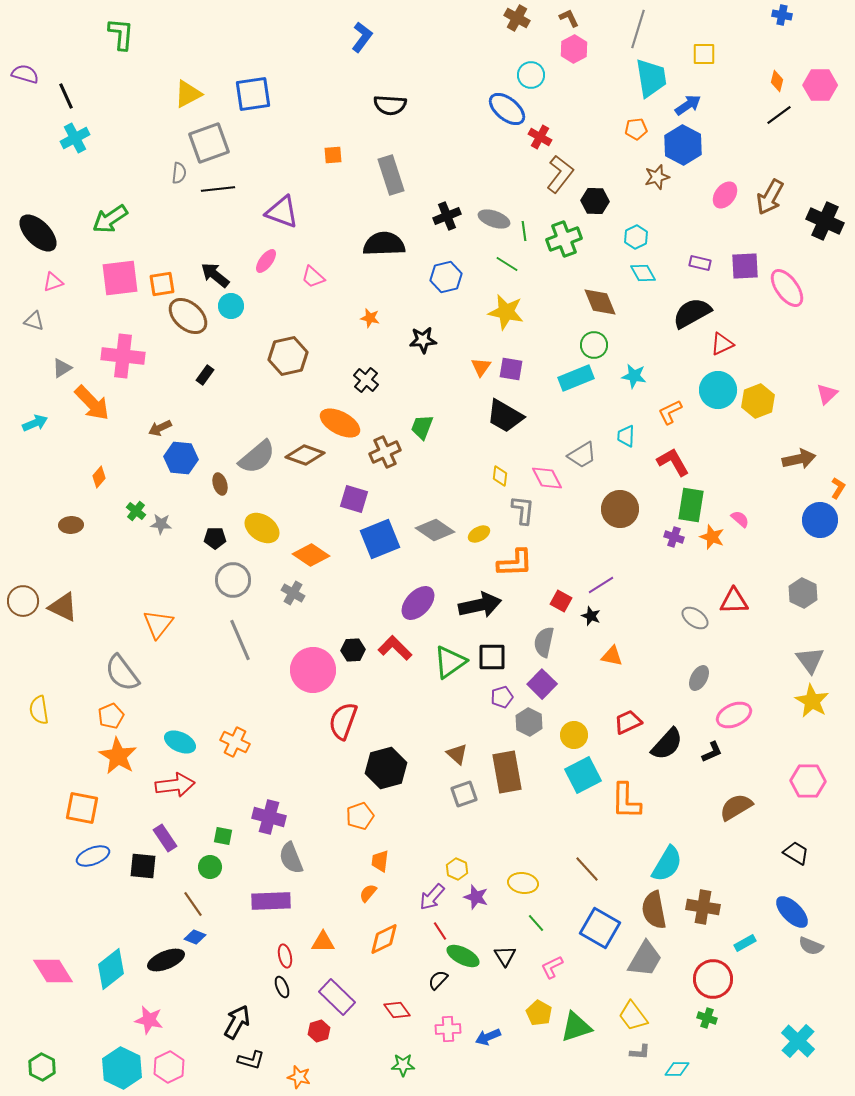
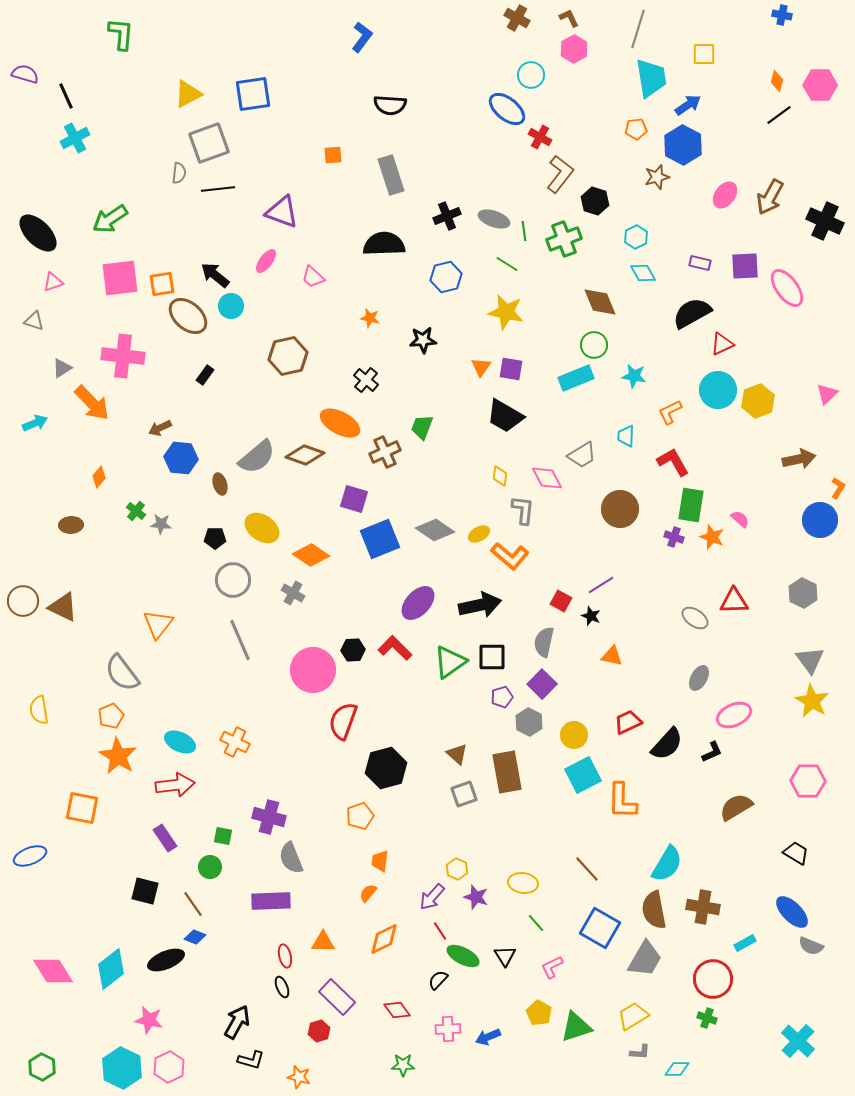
black hexagon at (595, 201): rotated 16 degrees clockwise
orange L-shape at (515, 563): moved 5 px left, 7 px up; rotated 42 degrees clockwise
orange L-shape at (626, 801): moved 4 px left
blue ellipse at (93, 856): moved 63 px left
black square at (143, 866): moved 2 px right, 25 px down; rotated 8 degrees clockwise
yellow trapezoid at (633, 1016): rotated 96 degrees clockwise
